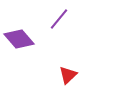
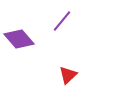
purple line: moved 3 px right, 2 px down
